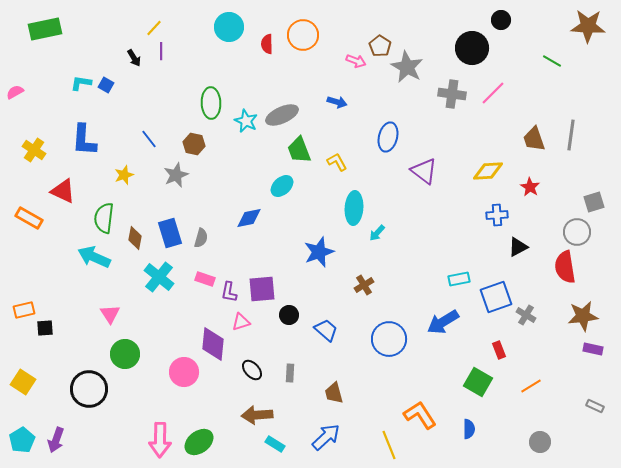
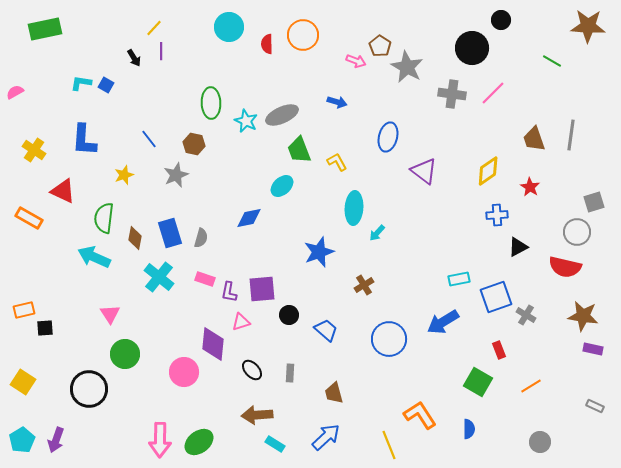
yellow diamond at (488, 171): rotated 32 degrees counterclockwise
red semicircle at (565, 267): rotated 68 degrees counterclockwise
brown star at (583, 316): rotated 16 degrees clockwise
